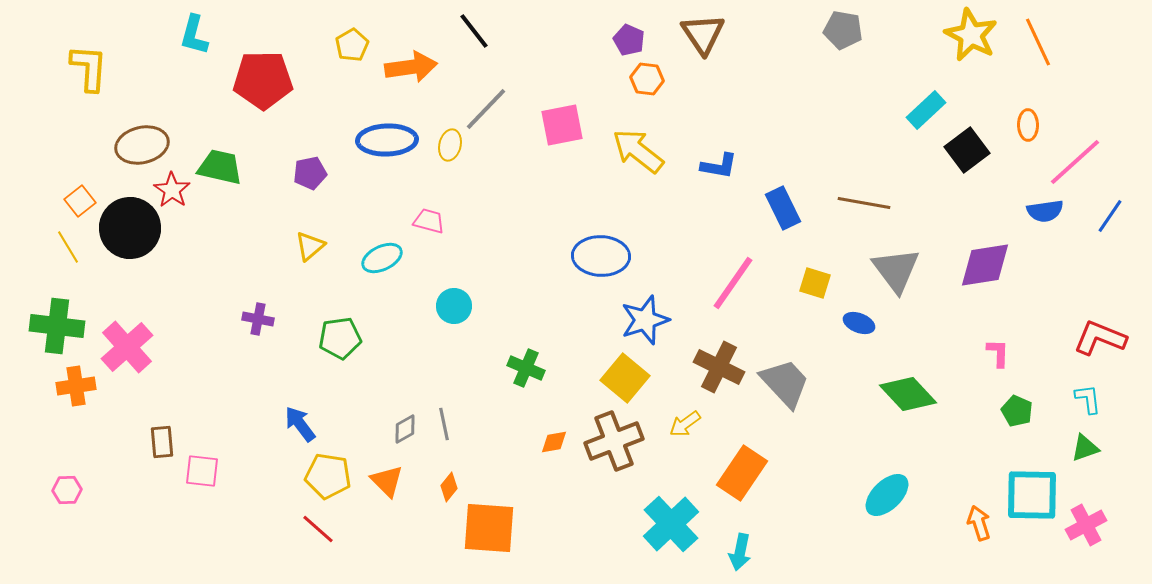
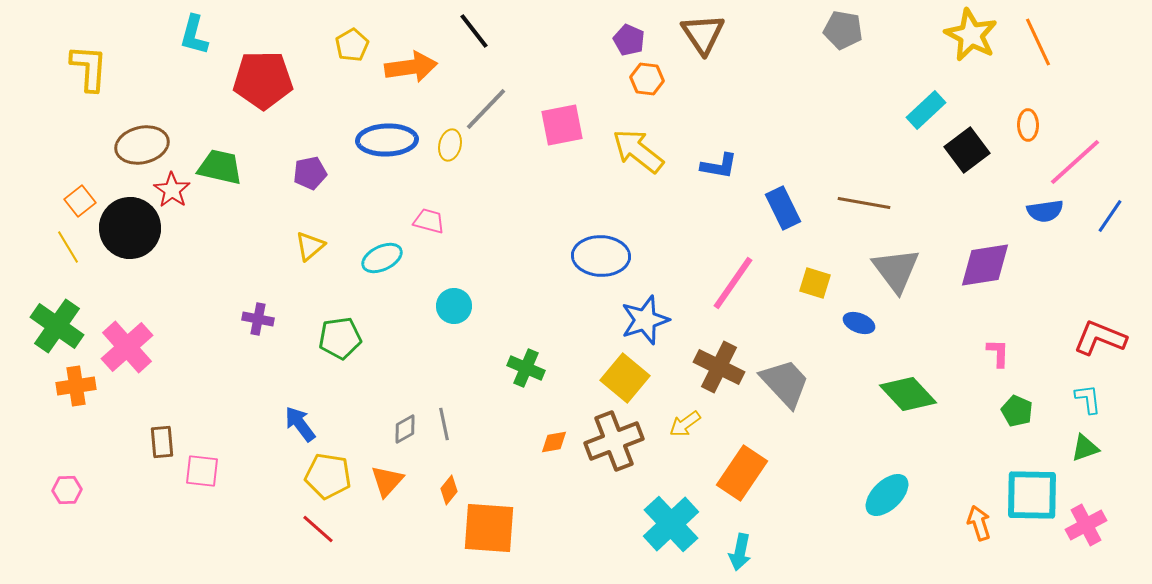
green cross at (57, 326): rotated 28 degrees clockwise
orange triangle at (387, 481): rotated 27 degrees clockwise
orange diamond at (449, 487): moved 3 px down
